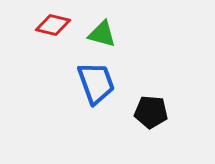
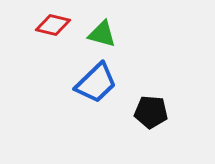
blue trapezoid: rotated 66 degrees clockwise
